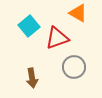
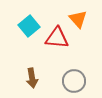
orange triangle: moved 6 px down; rotated 18 degrees clockwise
red triangle: rotated 25 degrees clockwise
gray circle: moved 14 px down
